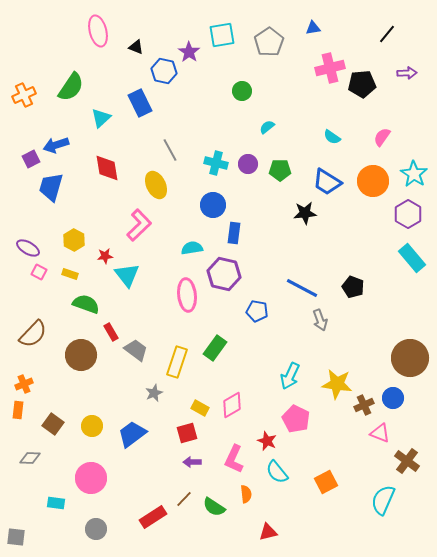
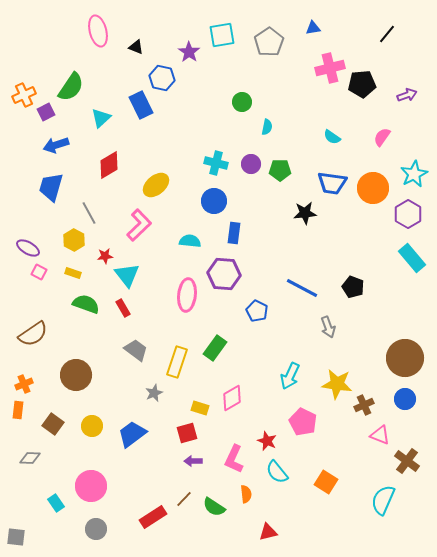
blue hexagon at (164, 71): moved 2 px left, 7 px down
purple arrow at (407, 73): moved 22 px down; rotated 18 degrees counterclockwise
green circle at (242, 91): moved 11 px down
blue rectangle at (140, 103): moved 1 px right, 2 px down
cyan semicircle at (267, 127): rotated 140 degrees clockwise
gray line at (170, 150): moved 81 px left, 63 px down
purple square at (31, 159): moved 15 px right, 47 px up
purple circle at (248, 164): moved 3 px right
red diamond at (107, 168): moved 2 px right, 3 px up; rotated 68 degrees clockwise
cyan star at (414, 174): rotated 12 degrees clockwise
orange circle at (373, 181): moved 7 px down
blue trapezoid at (327, 182): moved 5 px right, 1 px down; rotated 24 degrees counterclockwise
yellow ellipse at (156, 185): rotated 76 degrees clockwise
blue circle at (213, 205): moved 1 px right, 4 px up
cyan semicircle at (192, 248): moved 2 px left, 7 px up; rotated 15 degrees clockwise
yellow rectangle at (70, 274): moved 3 px right, 1 px up
purple hexagon at (224, 274): rotated 8 degrees counterclockwise
pink ellipse at (187, 295): rotated 12 degrees clockwise
blue pentagon at (257, 311): rotated 15 degrees clockwise
gray arrow at (320, 320): moved 8 px right, 7 px down
red rectangle at (111, 332): moved 12 px right, 24 px up
brown semicircle at (33, 334): rotated 12 degrees clockwise
brown circle at (81, 355): moved 5 px left, 20 px down
brown circle at (410, 358): moved 5 px left
blue circle at (393, 398): moved 12 px right, 1 px down
pink diamond at (232, 405): moved 7 px up
yellow rectangle at (200, 408): rotated 12 degrees counterclockwise
pink pentagon at (296, 419): moved 7 px right, 3 px down
pink triangle at (380, 433): moved 2 px down
purple arrow at (192, 462): moved 1 px right, 1 px up
pink circle at (91, 478): moved 8 px down
orange square at (326, 482): rotated 30 degrees counterclockwise
cyan rectangle at (56, 503): rotated 48 degrees clockwise
